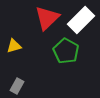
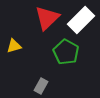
green pentagon: moved 1 px down
gray rectangle: moved 24 px right
